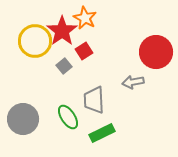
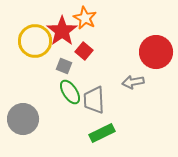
red square: rotated 18 degrees counterclockwise
gray square: rotated 28 degrees counterclockwise
green ellipse: moved 2 px right, 25 px up
